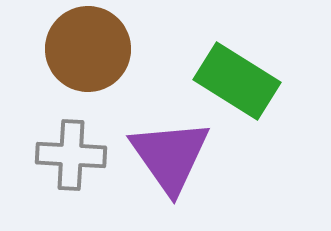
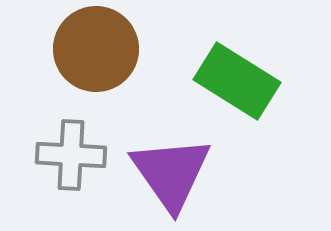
brown circle: moved 8 px right
purple triangle: moved 1 px right, 17 px down
